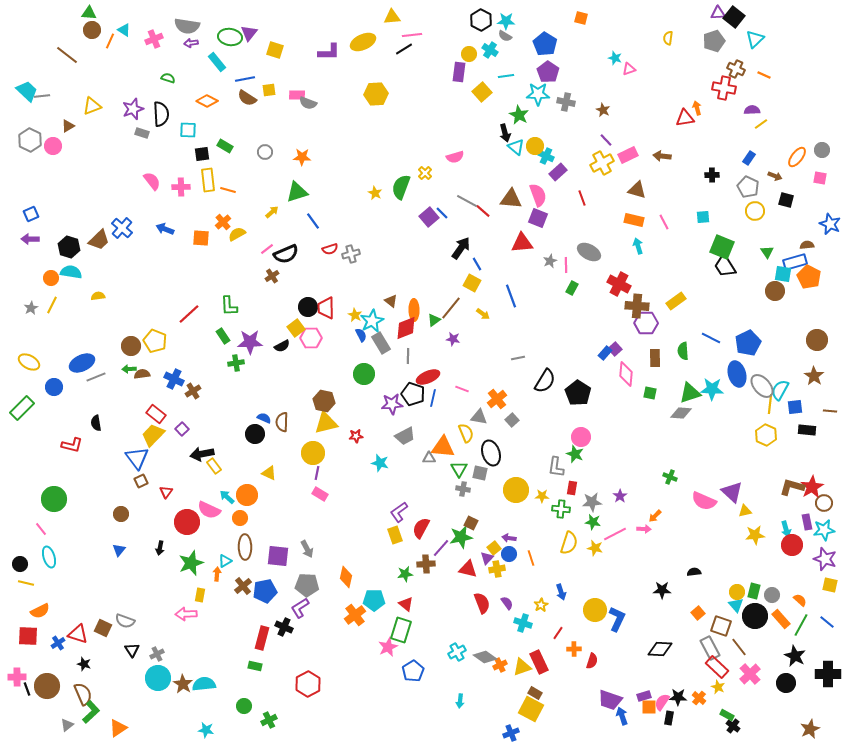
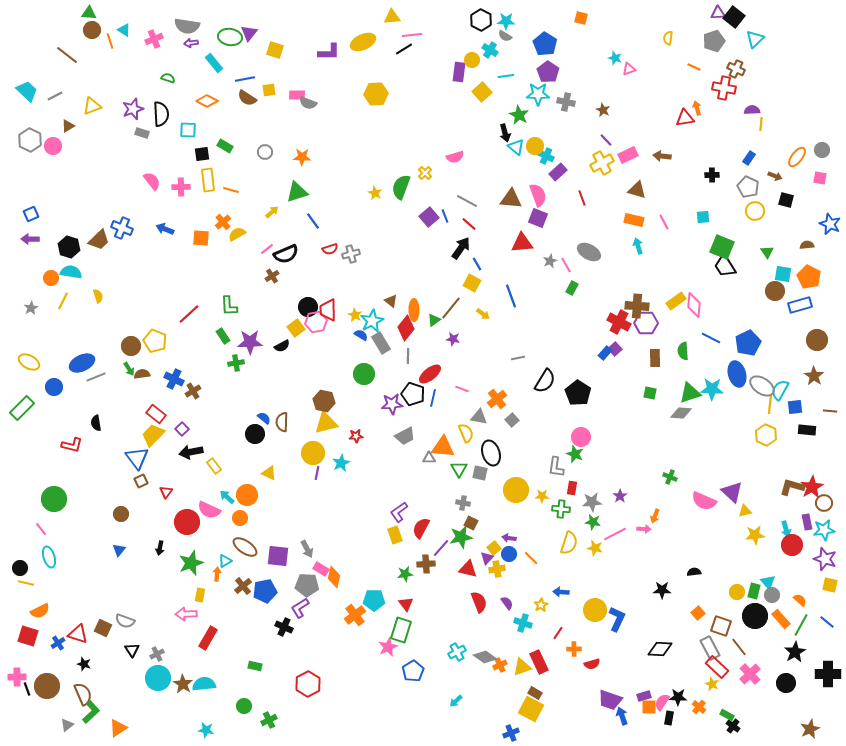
orange line at (110, 41): rotated 42 degrees counterclockwise
yellow circle at (469, 54): moved 3 px right, 6 px down
cyan rectangle at (217, 62): moved 3 px left, 1 px down
orange line at (764, 75): moved 70 px left, 8 px up
gray line at (42, 96): moved 13 px right; rotated 21 degrees counterclockwise
yellow line at (761, 124): rotated 48 degrees counterclockwise
orange line at (228, 190): moved 3 px right
red line at (483, 211): moved 14 px left, 13 px down
blue line at (442, 213): moved 3 px right, 3 px down; rotated 24 degrees clockwise
blue cross at (122, 228): rotated 20 degrees counterclockwise
blue rectangle at (795, 262): moved 5 px right, 43 px down
pink line at (566, 265): rotated 28 degrees counterclockwise
red cross at (619, 284): moved 38 px down
yellow semicircle at (98, 296): rotated 80 degrees clockwise
yellow line at (52, 305): moved 11 px right, 4 px up
red trapezoid at (326, 308): moved 2 px right, 2 px down
red diamond at (406, 328): rotated 30 degrees counterclockwise
blue semicircle at (361, 335): rotated 32 degrees counterclockwise
pink hexagon at (311, 338): moved 5 px right, 16 px up; rotated 10 degrees counterclockwise
green arrow at (129, 369): rotated 120 degrees counterclockwise
pink diamond at (626, 374): moved 68 px right, 69 px up
red ellipse at (428, 377): moved 2 px right, 3 px up; rotated 15 degrees counterclockwise
gray ellipse at (762, 386): rotated 15 degrees counterclockwise
blue semicircle at (264, 418): rotated 16 degrees clockwise
black arrow at (202, 454): moved 11 px left, 2 px up
cyan star at (380, 463): moved 39 px left; rotated 30 degrees clockwise
gray cross at (463, 489): moved 14 px down
pink rectangle at (320, 494): moved 1 px right, 75 px down
orange arrow at (655, 516): rotated 24 degrees counterclockwise
brown ellipse at (245, 547): rotated 55 degrees counterclockwise
orange line at (531, 558): rotated 28 degrees counterclockwise
black circle at (20, 564): moved 4 px down
orange diamond at (346, 577): moved 12 px left
blue arrow at (561, 592): rotated 112 degrees clockwise
red semicircle at (482, 603): moved 3 px left, 1 px up
red triangle at (406, 604): rotated 14 degrees clockwise
cyan triangle at (736, 605): moved 32 px right, 23 px up
red square at (28, 636): rotated 15 degrees clockwise
red rectangle at (262, 638): moved 54 px left; rotated 15 degrees clockwise
black star at (795, 656): moved 4 px up; rotated 15 degrees clockwise
red semicircle at (592, 661): moved 3 px down; rotated 56 degrees clockwise
yellow star at (718, 687): moved 6 px left, 3 px up
orange cross at (699, 698): moved 9 px down
cyan arrow at (460, 701): moved 4 px left; rotated 40 degrees clockwise
